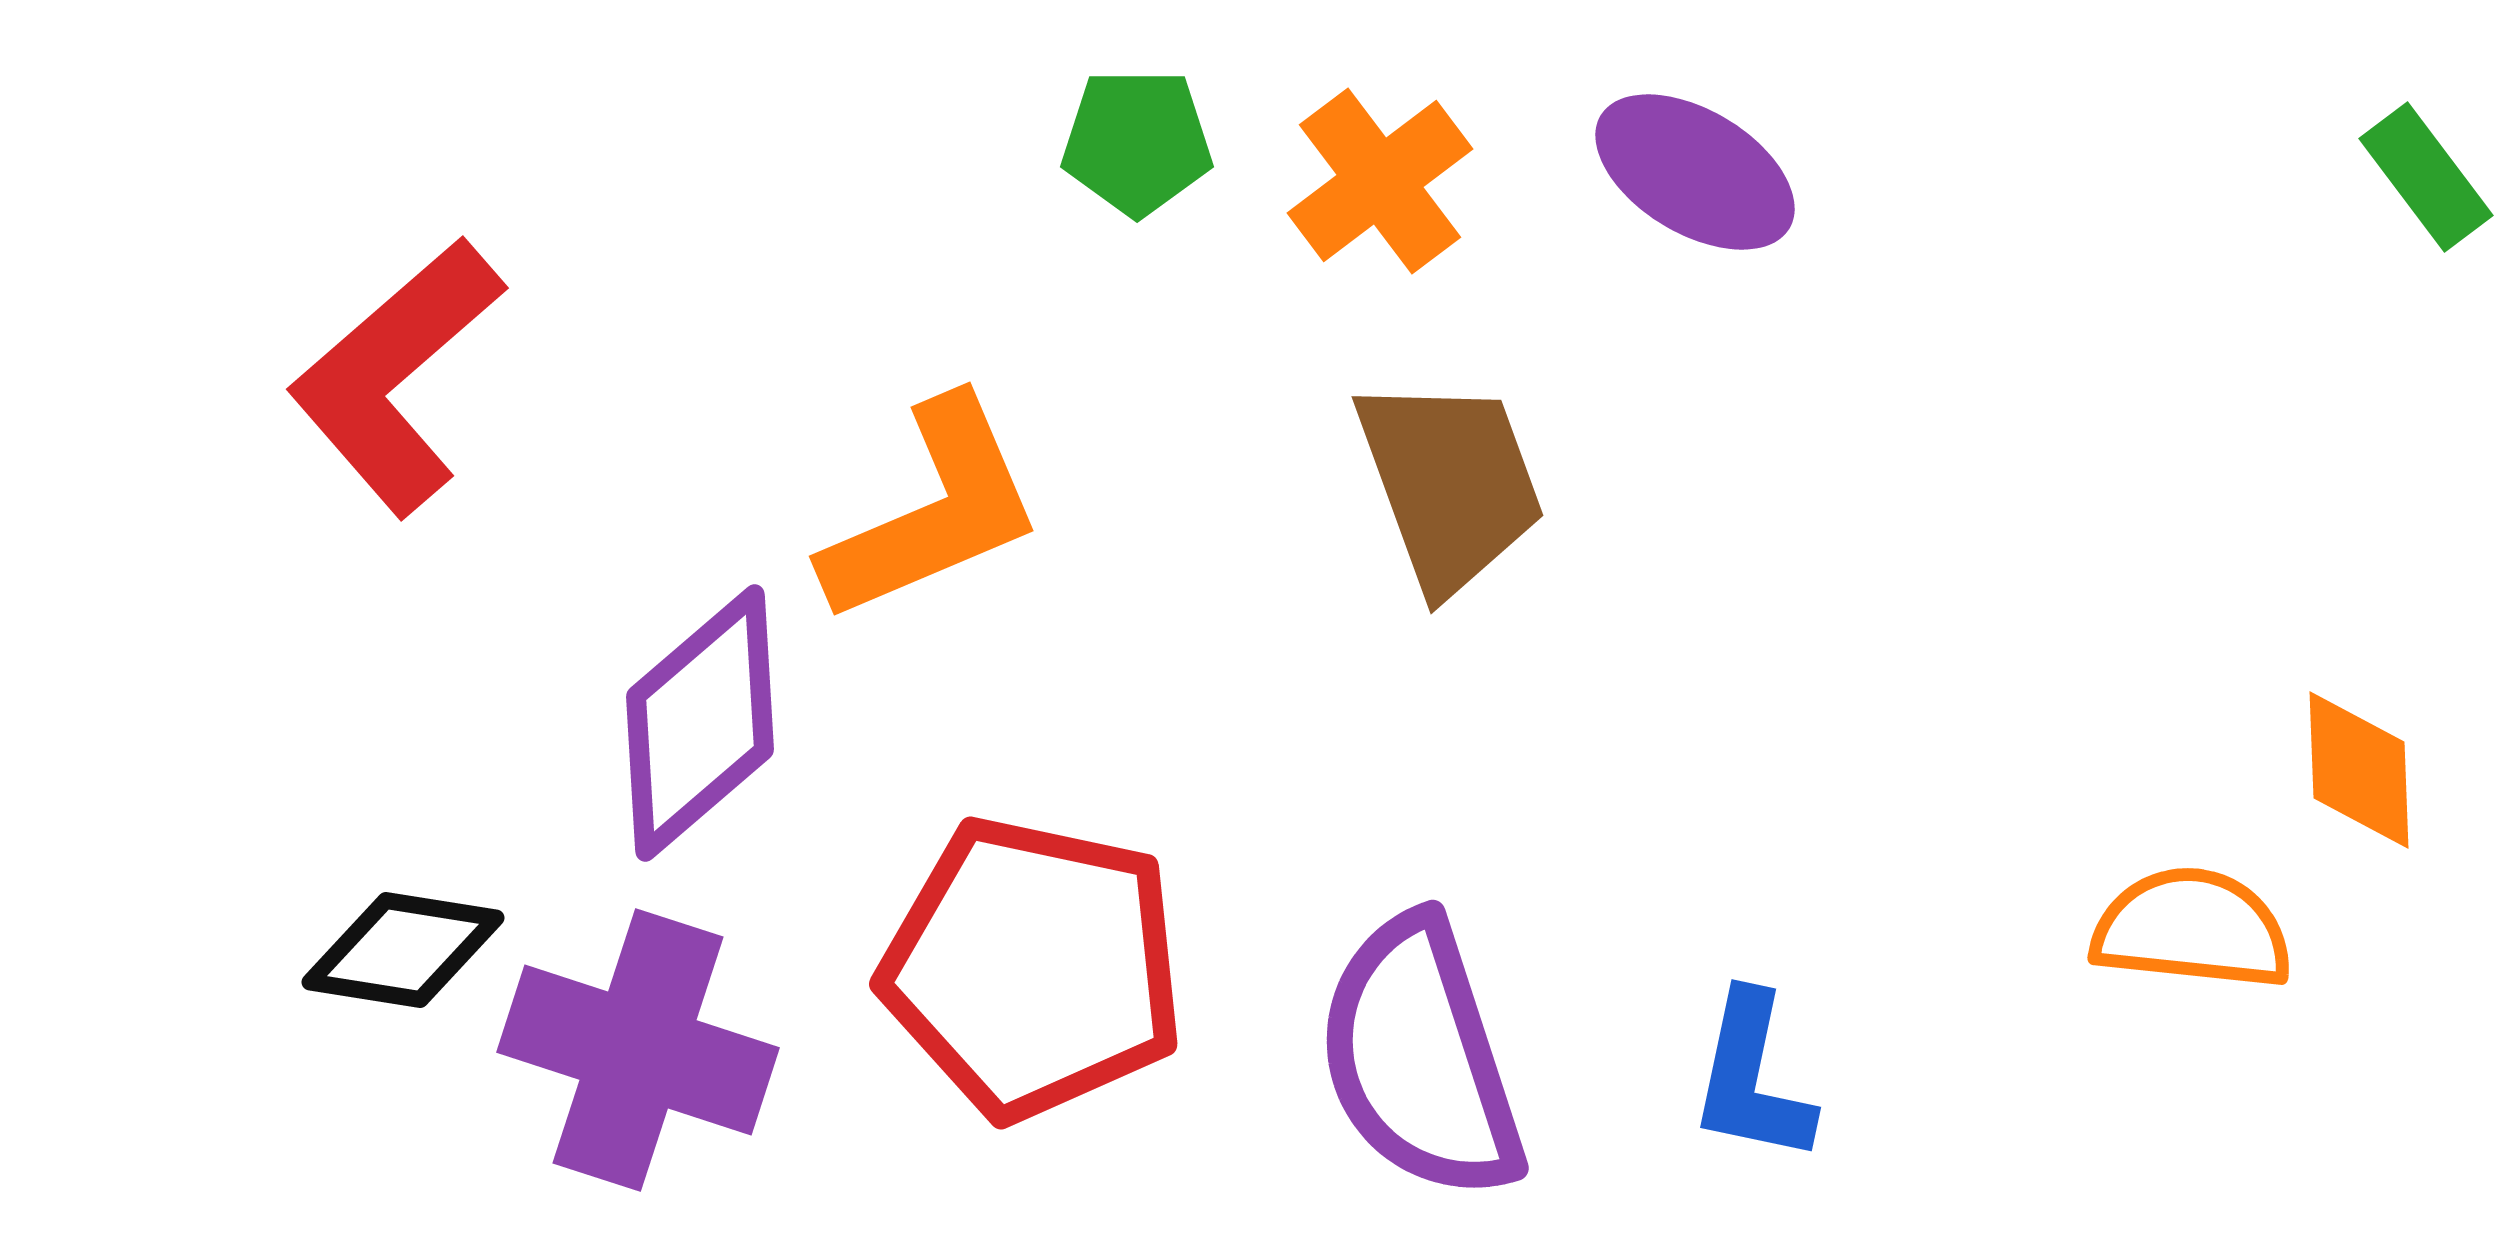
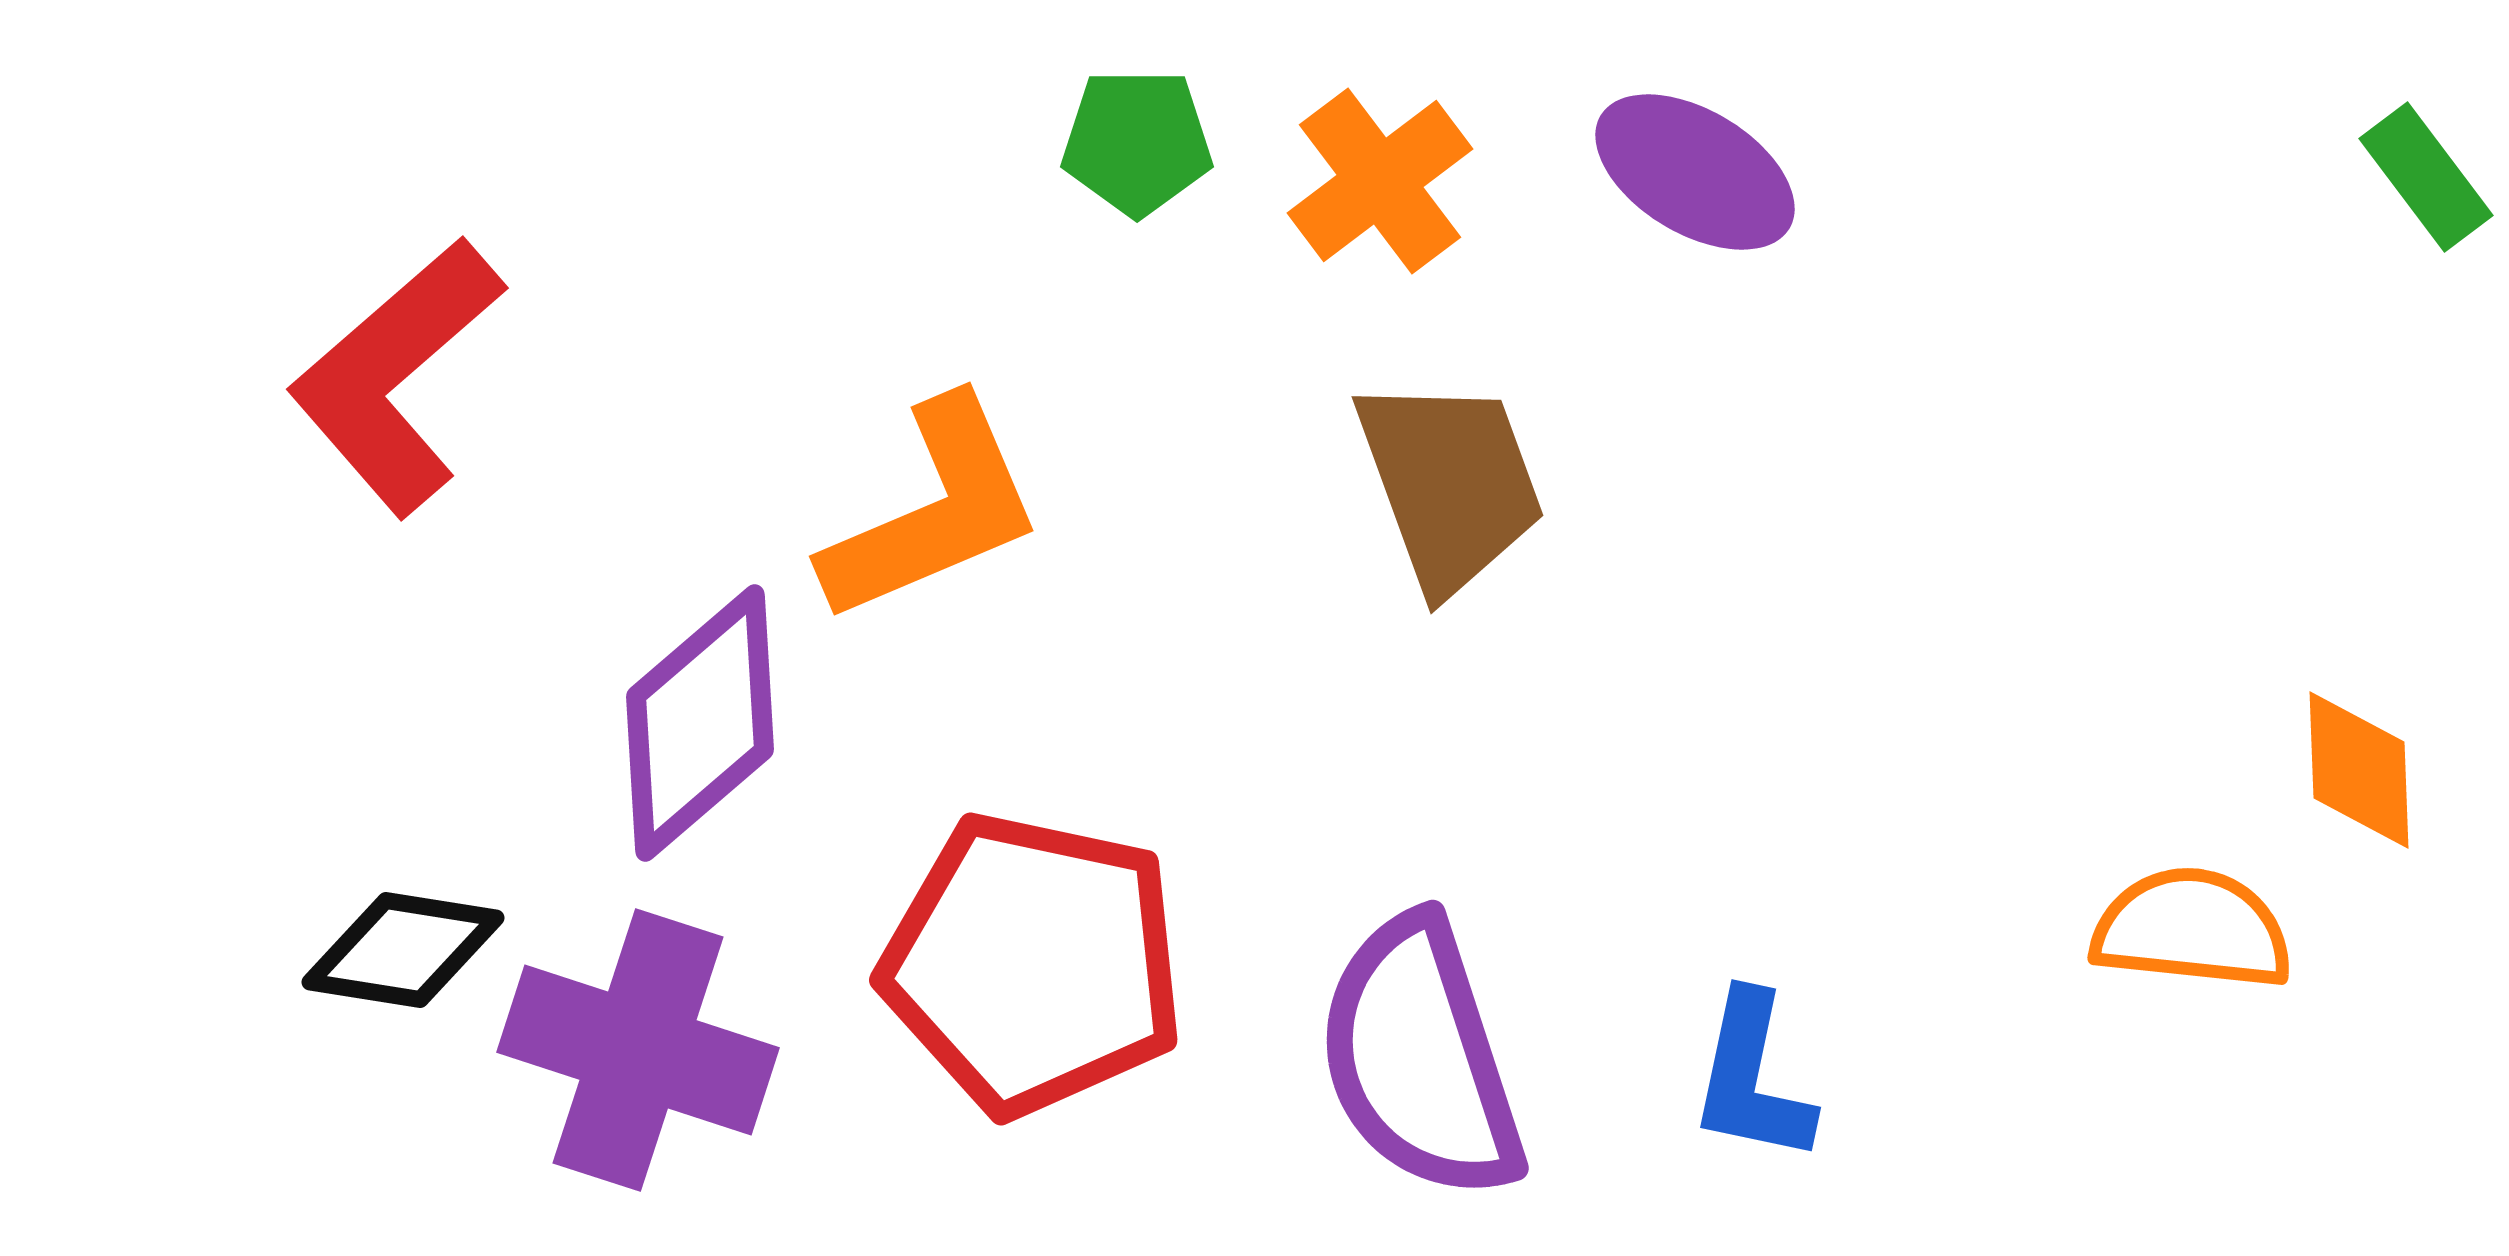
red pentagon: moved 4 px up
